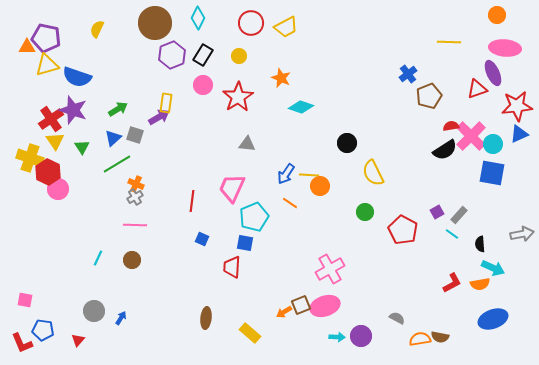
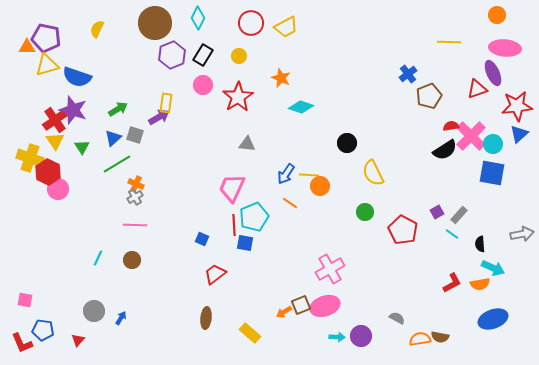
red cross at (51, 119): moved 4 px right, 1 px down
blue triangle at (519, 134): rotated 18 degrees counterclockwise
red line at (192, 201): moved 42 px right, 24 px down; rotated 10 degrees counterclockwise
red trapezoid at (232, 267): moved 17 px left, 7 px down; rotated 50 degrees clockwise
